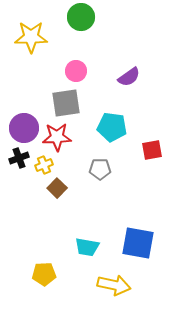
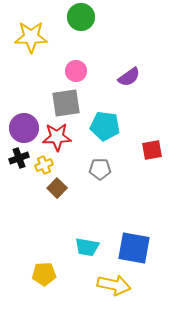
cyan pentagon: moved 7 px left, 1 px up
blue square: moved 4 px left, 5 px down
